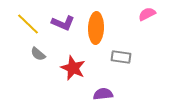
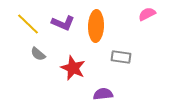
orange ellipse: moved 2 px up
